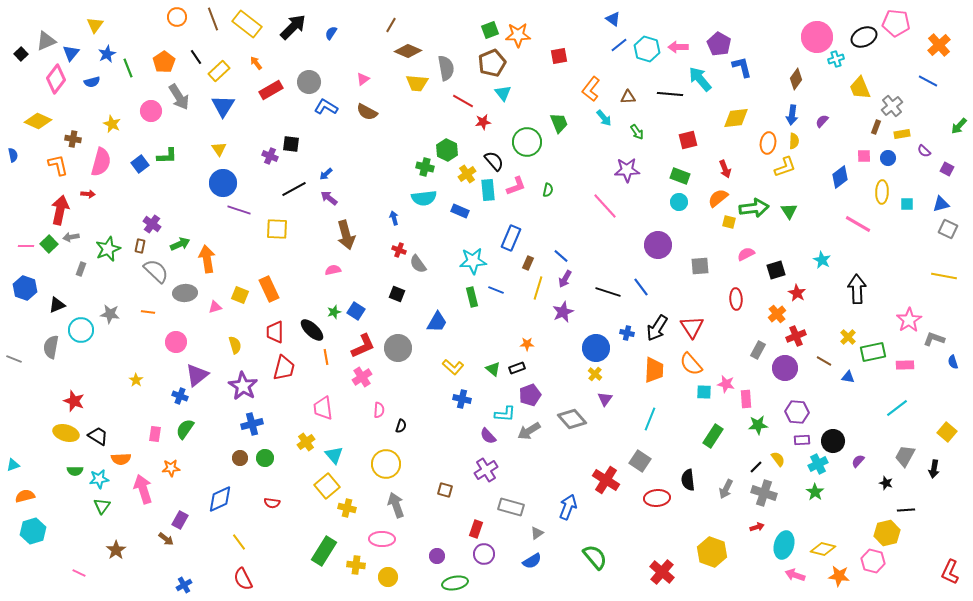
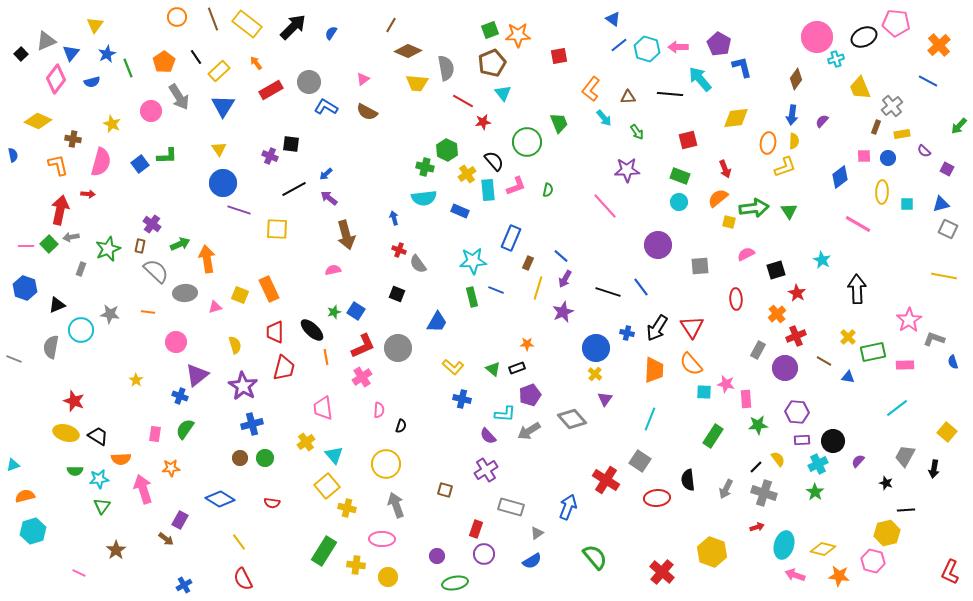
blue diamond at (220, 499): rotated 56 degrees clockwise
